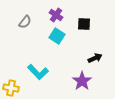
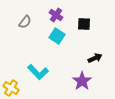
yellow cross: rotated 21 degrees clockwise
